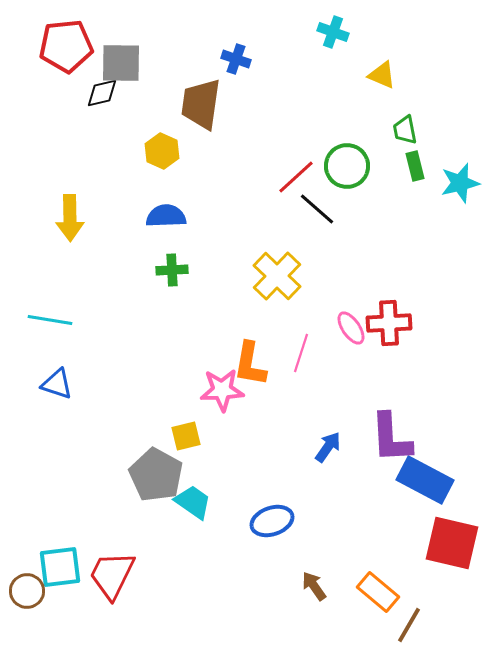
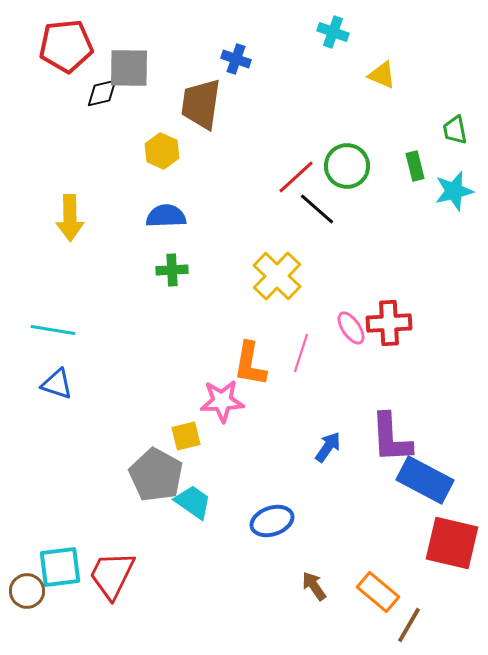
gray square: moved 8 px right, 5 px down
green trapezoid: moved 50 px right
cyan star: moved 6 px left, 8 px down
cyan line: moved 3 px right, 10 px down
pink star: moved 11 px down
